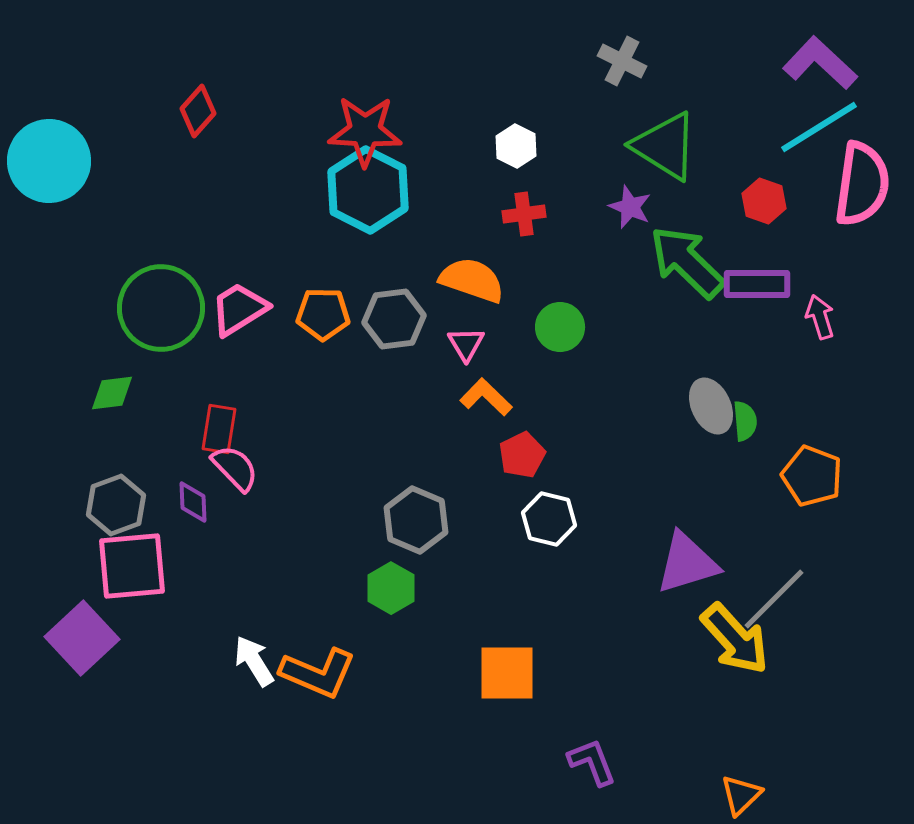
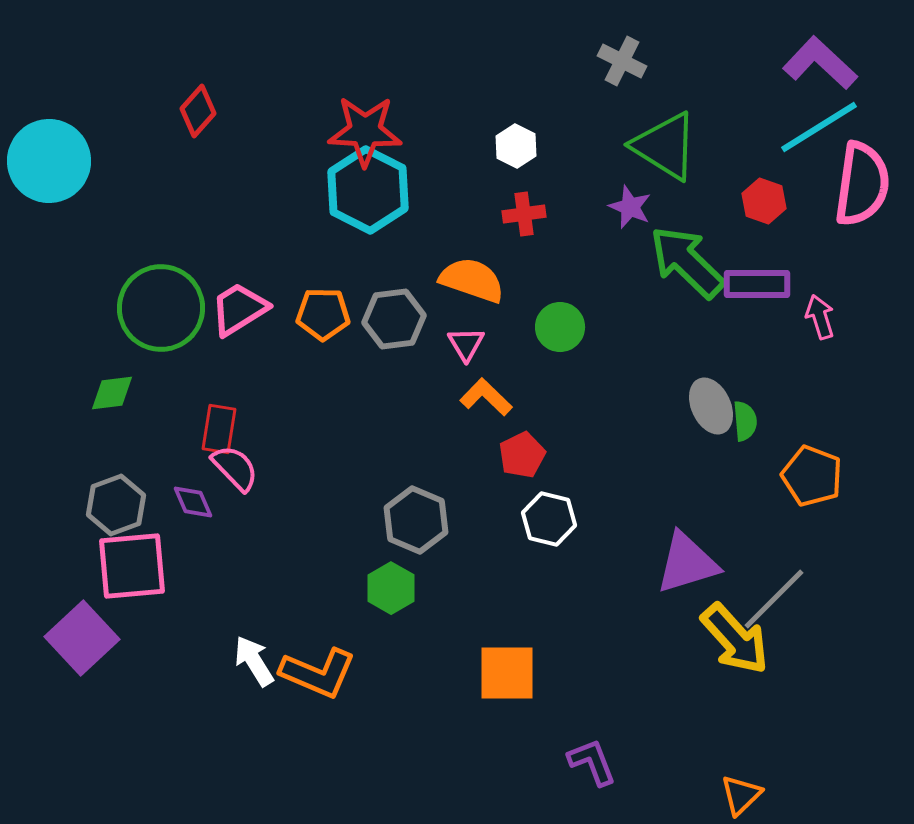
purple diamond at (193, 502): rotated 21 degrees counterclockwise
